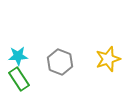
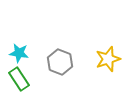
cyan star: moved 1 px right, 3 px up; rotated 12 degrees clockwise
